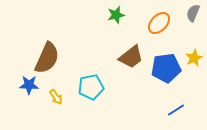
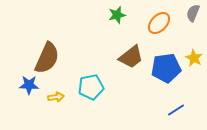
green star: moved 1 px right
yellow star: rotated 18 degrees counterclockwise
yellow arrow: rotated 63 degrees counterclockwise
